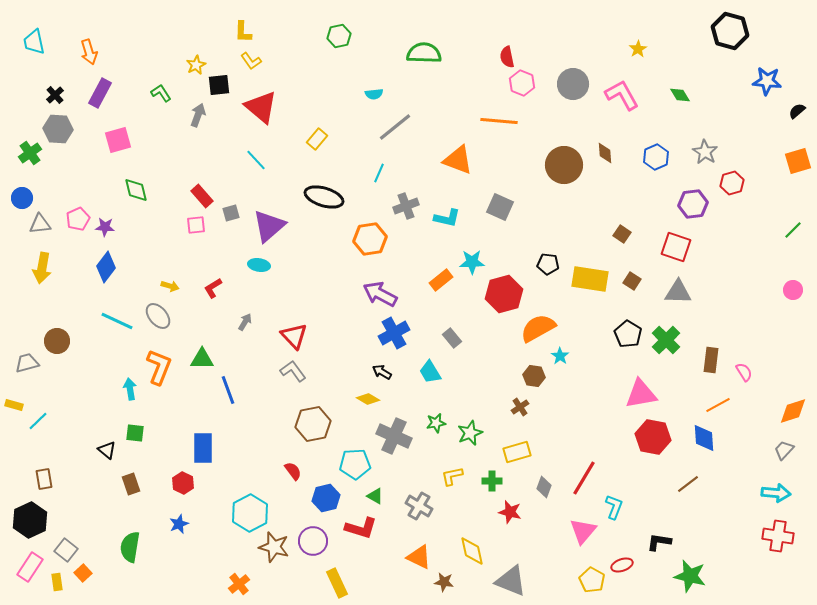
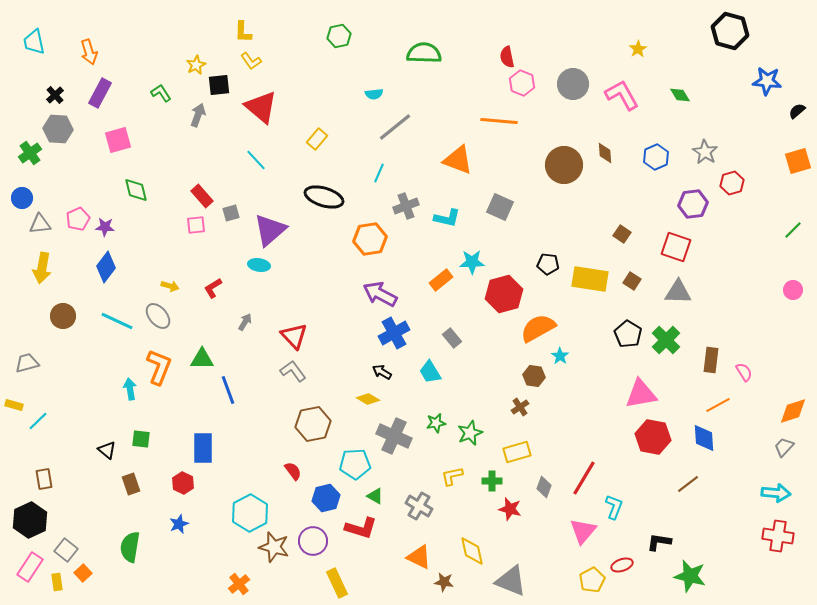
purple triangle at (269, 226): moved 1 px right, 4 px down
brown circle at (57, 341): moved 6 px right, 25 px up
green square at (135, 433): moved 6 px right, 6 px down
gray trapezoid at (784, 450): moved 3 px up
red star at (510, 512): moved 3 px up
yellow pentagon at (592, 580): rotated 15 degrees clockwise
